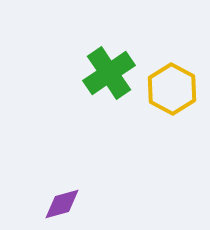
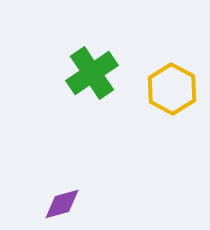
green cross: moved 17 px left
